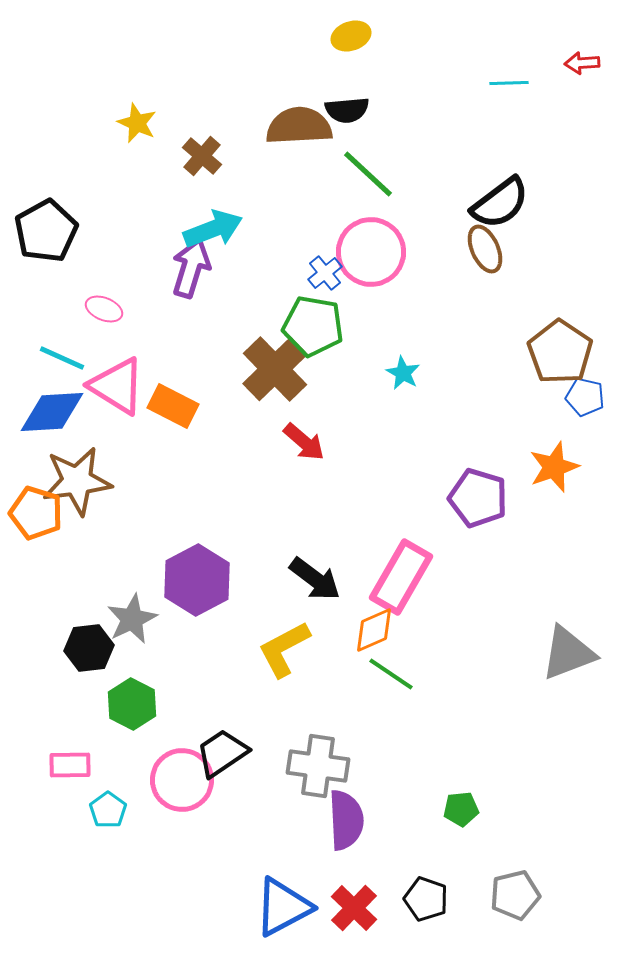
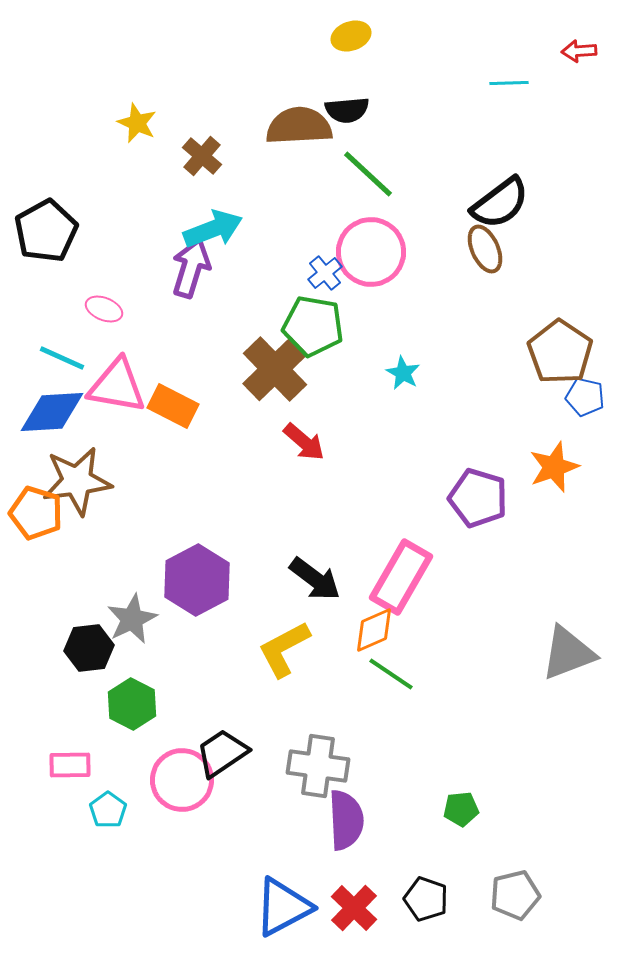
red arrow at (582, 63): moved 3 px left, 12 px up
pink triangle at (117, 386): rotated 22 degrees counterclockwise
